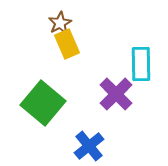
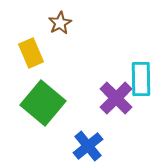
yellow rectangle: moved 36 px left, 9 px down
cyan rectangle: moved 15 px down
purple cross: moved 4 px down
blue cross: moved 1 px left
